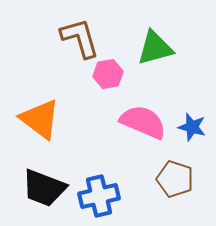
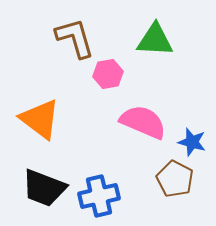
brown L-shape: moved 5 px left
green triangle: moved 8 px up; rotated 18 degrees clockwise
blue star: moved 15 px down
brown pentagon: rotated 9 degrees clockwise
